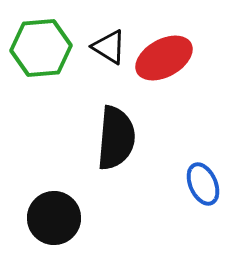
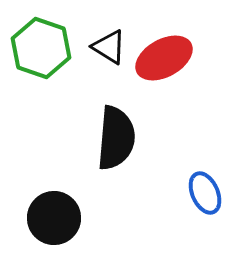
green hexagon: rotated 24 degrees clockwise
blue ellipse: moved 2 px right, 9 px down
